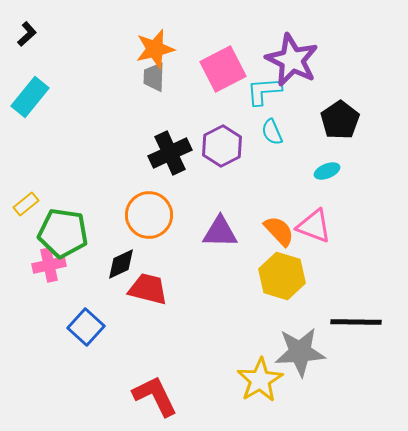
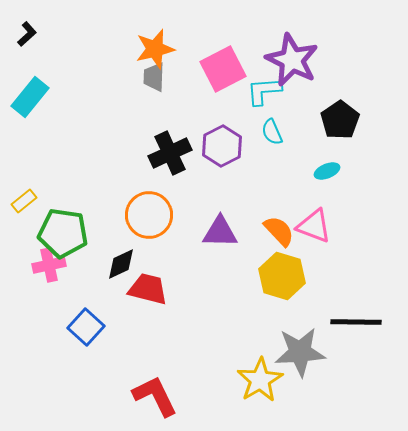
yellow rectangle: moved 2 px left, 3 px up
